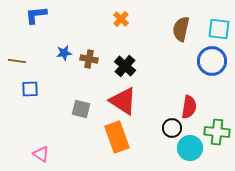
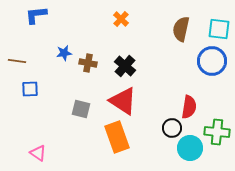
brown cross: moved 1 px left, 4 px down
pink triangle: moved 3 px left, 1 px up
